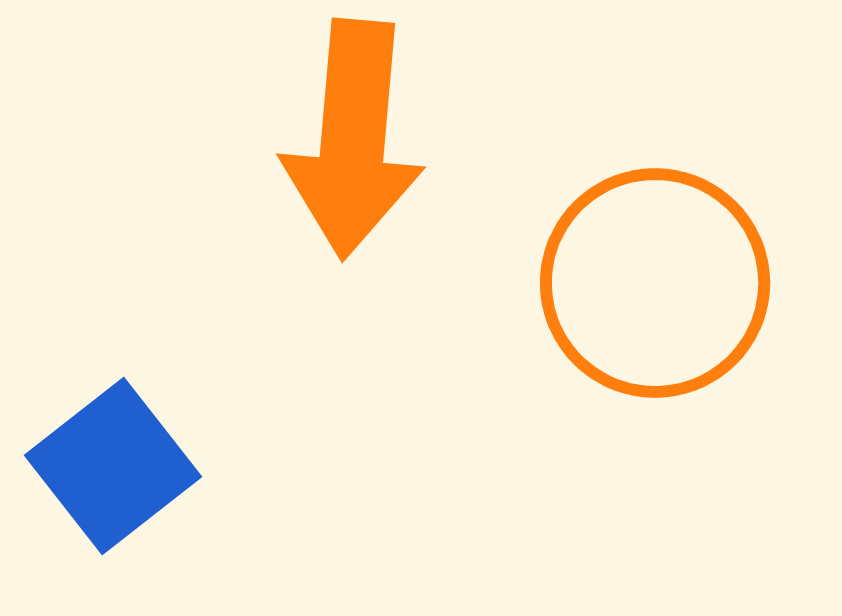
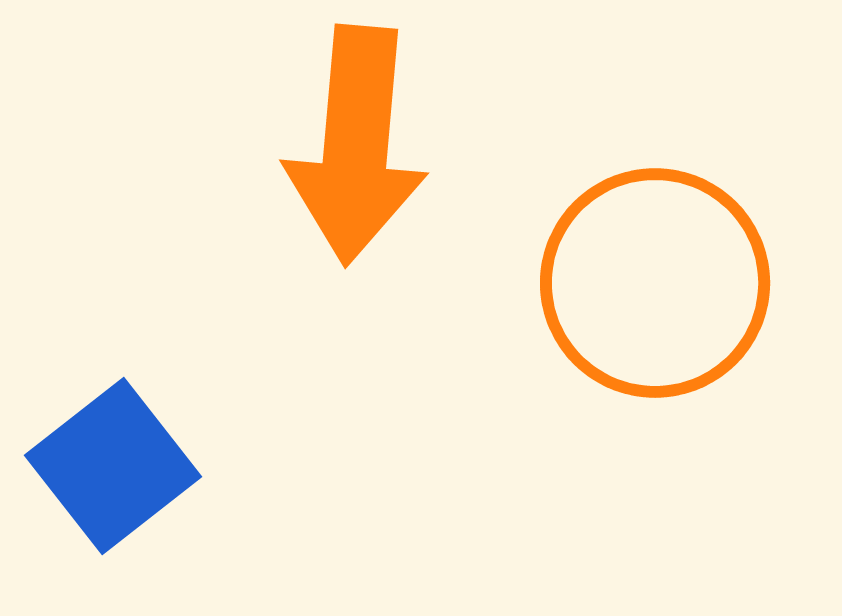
orange arrow: moved 3 px right, 6 px down
